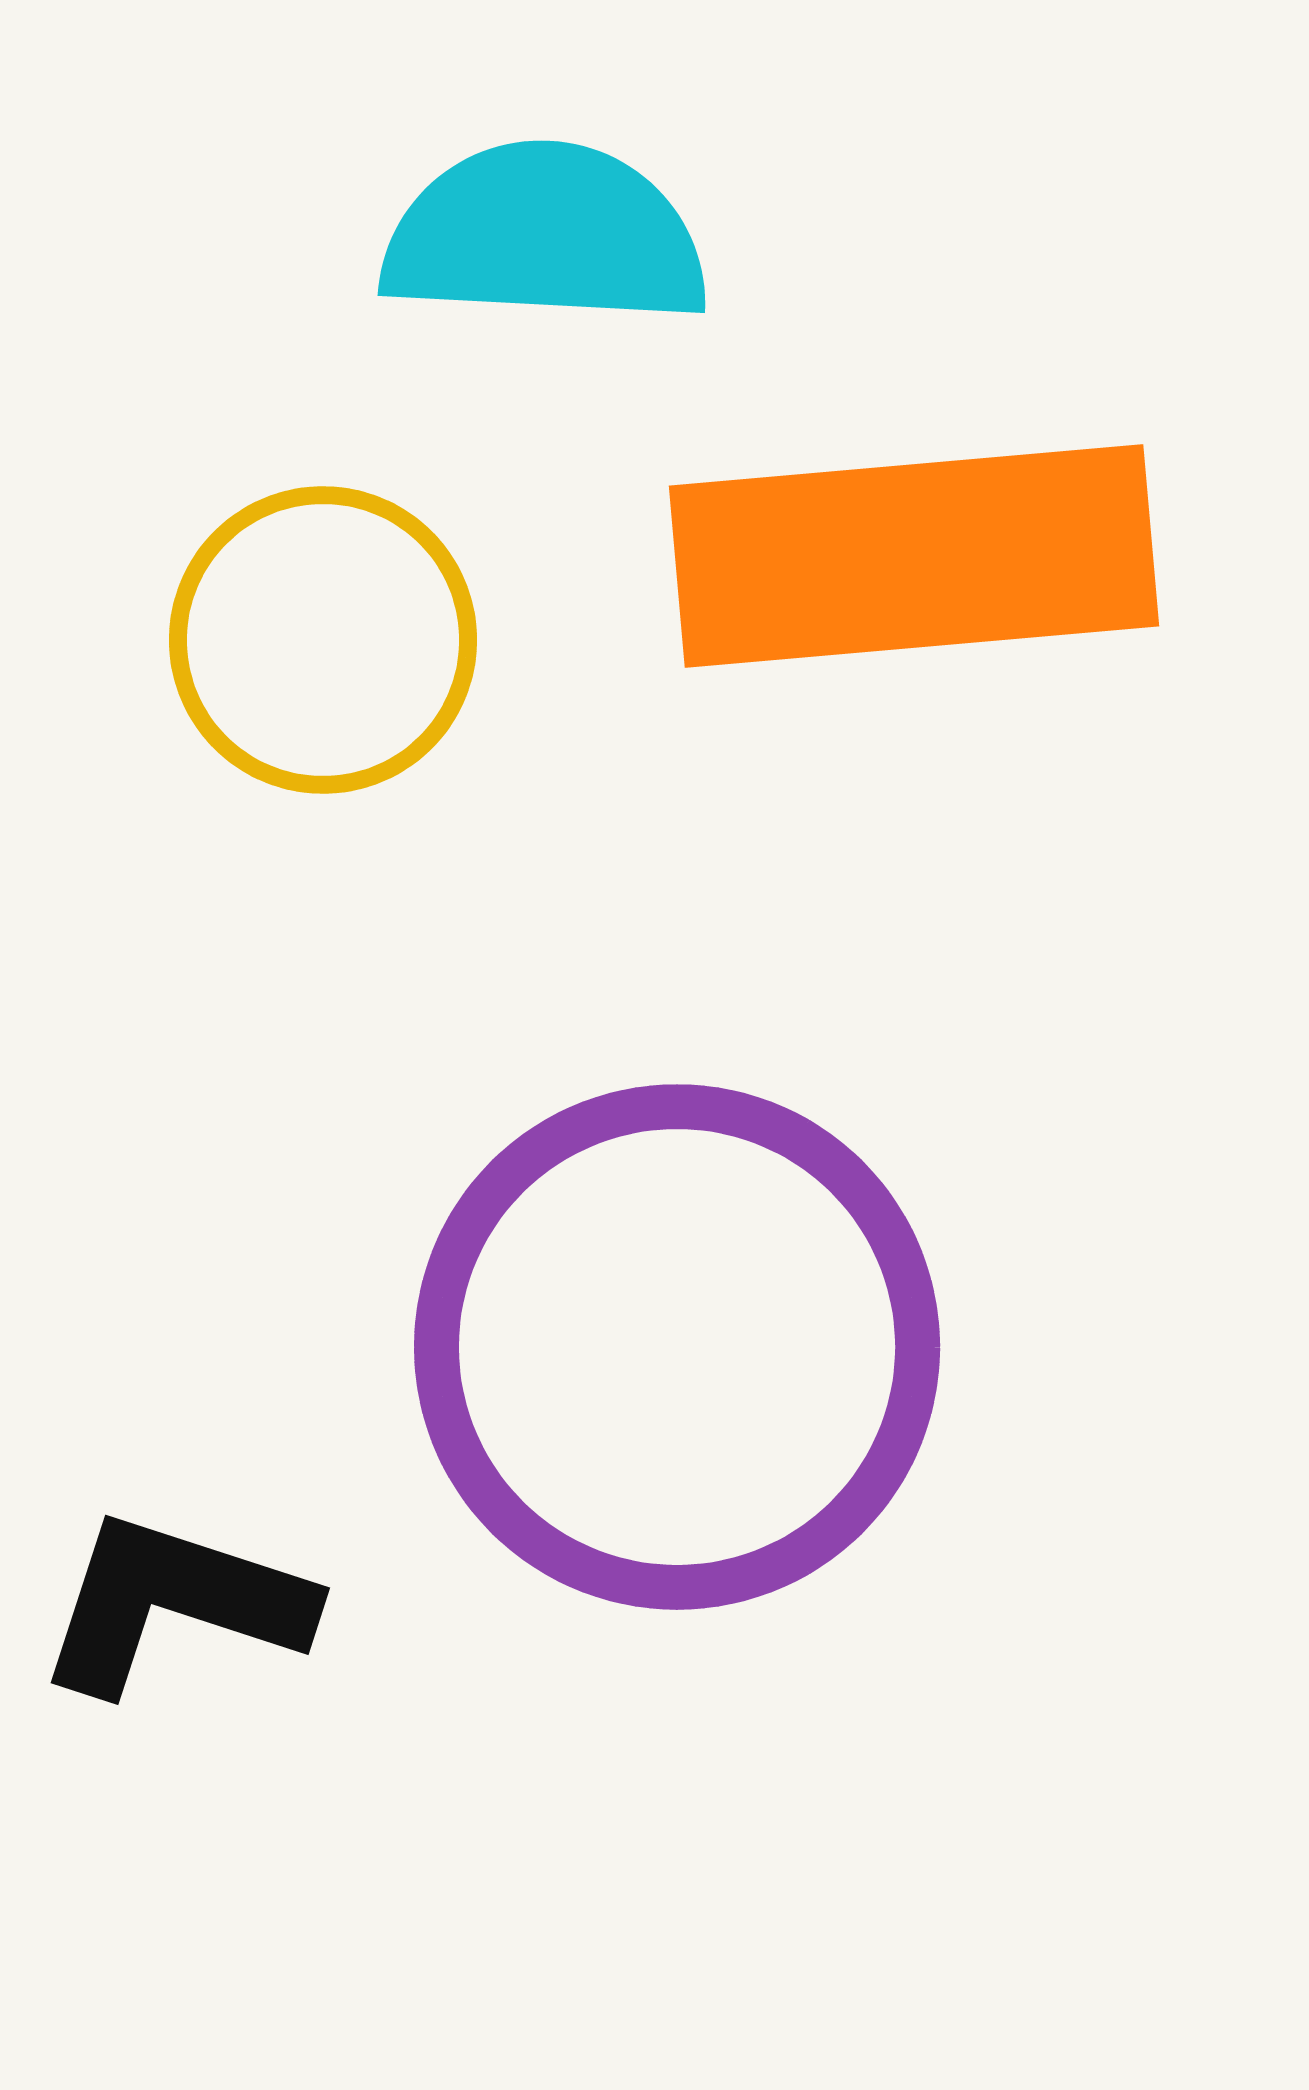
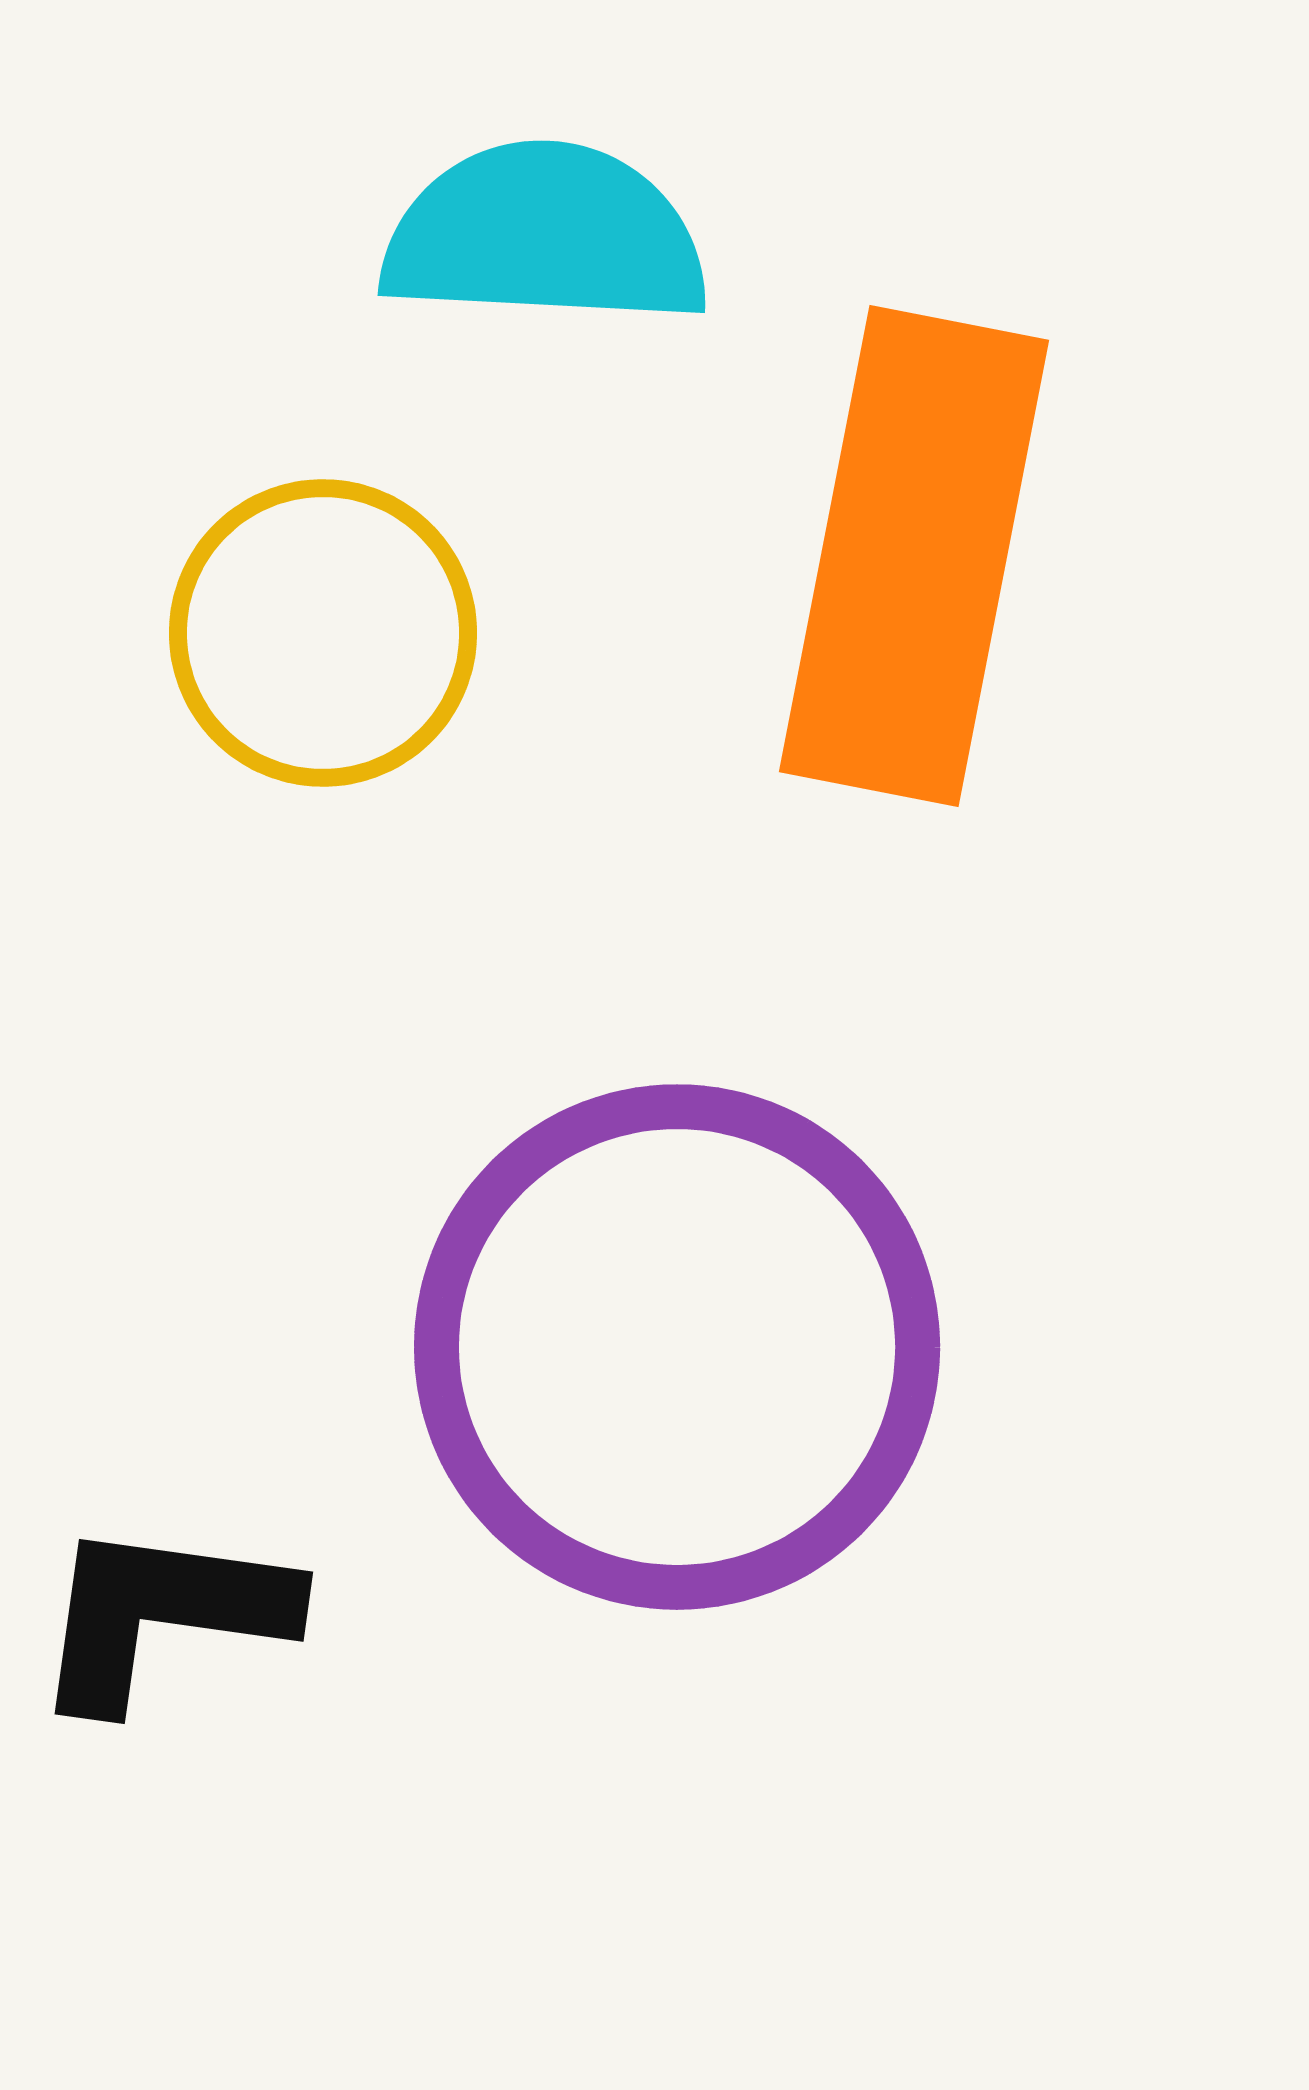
orange rectangle: rotated 74 degrees counterclockwise
yellow circle: moved 7 px up
black L-shape: moved 12 px left, 11 px down; rotated 10 degrees counterclockwise
